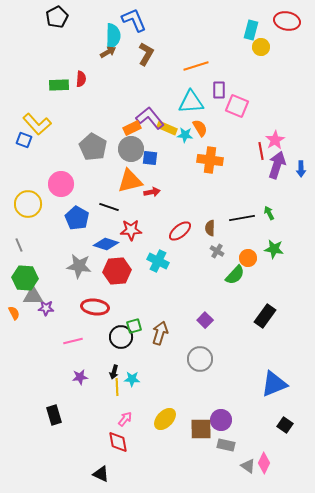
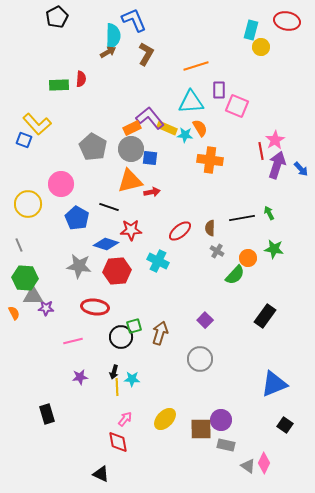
blue arrow at (301, 169): rotated 42 degrees counterclockwise
black rectangle at (54, 415): moved 7 px left, 1 px up
